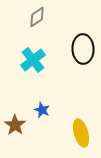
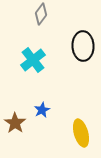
gray diamond: moved 4 px right, 3 px up; rotated 20 degrees counterclockwise
black ellipse: moved 3 px up
blue star: rotated 21 degrees clockwise
brown star: moved 2 px up
